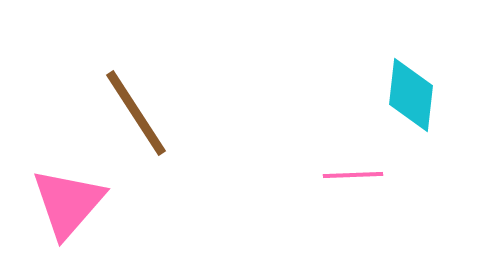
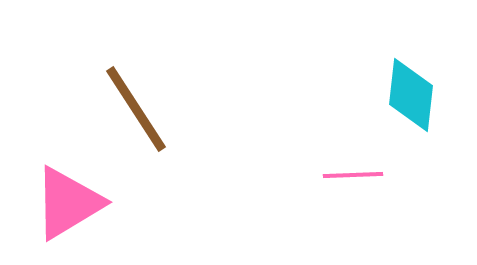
brown line: moved 4 px up
pink triangle: rotated 18 degrees clockwise
